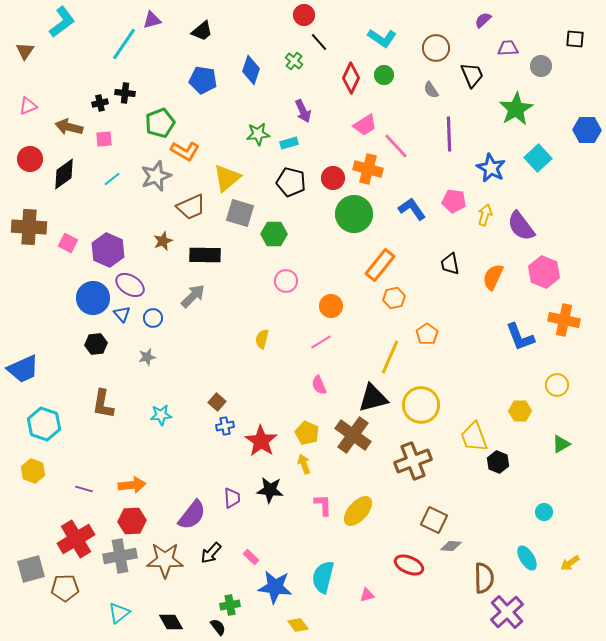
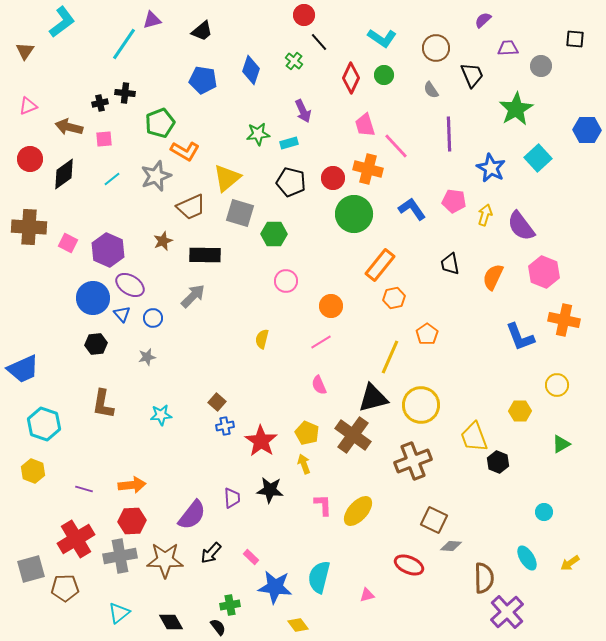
pink trapezoid at (365, 125): rotated 105 degrees clockwise
cyan semicircle at (323, 577): moved 4 px left
